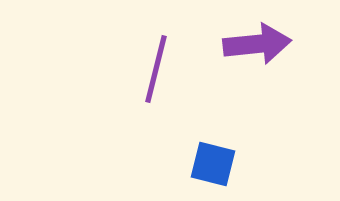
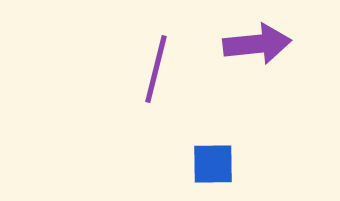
blue square: rotated 15 degrees counterclockwise
